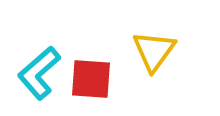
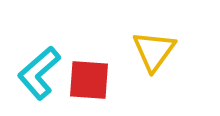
red square: moved 2 px left, 1 px down
